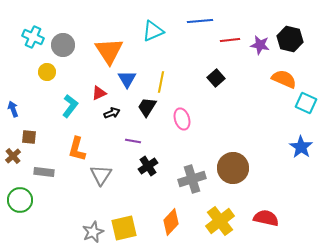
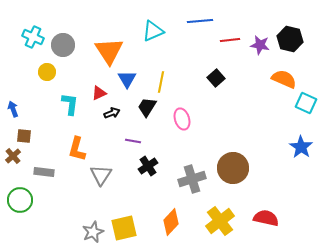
cyan L-shape: moved 2 px up; rotated 30 degrees counterclockwise
brown square: moved 5 px left, 1 px up
